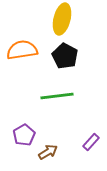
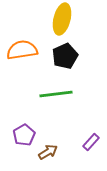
black pentagon: rotated 20 degrees clockwise
green line: moved 1 px left, 2 px up
